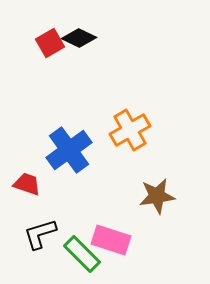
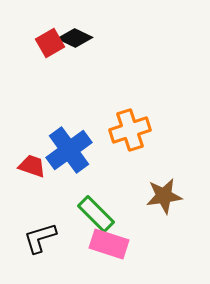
black diamond: moved 4 px left
orange cross: rotated 12 degrees clockwise
red trapezoid: moved 5 px right, 18 px up
brown star: moved 7 px right
black L-shape: moved 4 px down
pink rectangle: moved 2 px left, 4 px down
green rectangle: moved 14 px right, 40 px up
